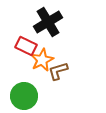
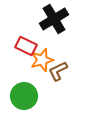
black cross: moved 6 px right, 3 px up
orange star: rotated 10 degrees clockwise
brown L-shape: rotated 10 degrees counterclockwise
